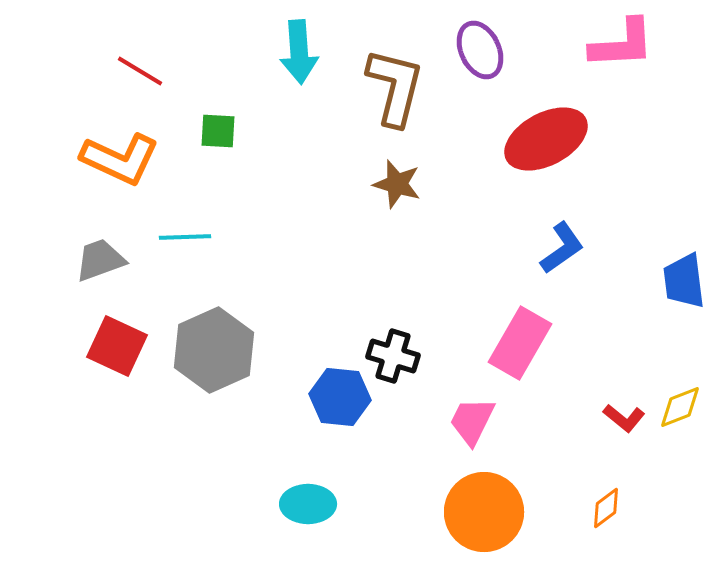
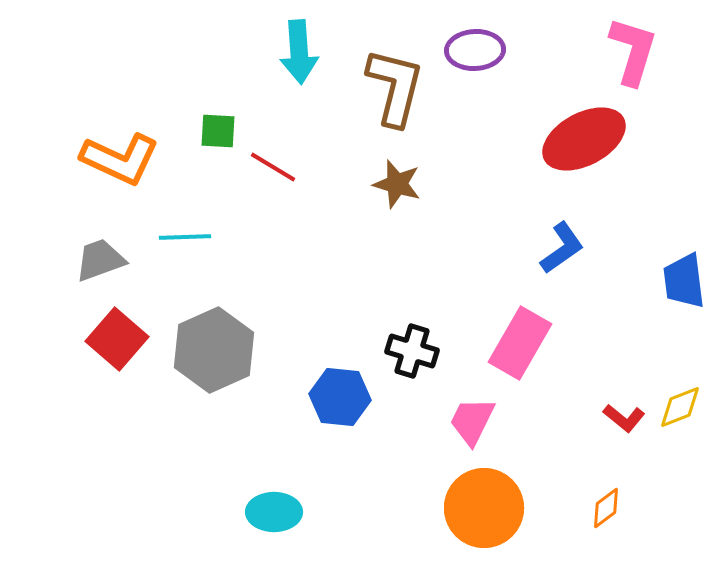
pink L-shape: moved 11 px right, 7 px down; rotated 70 degrees counterclockwise
purple ellipse: moved 5 px left; rotated 68 degrees counterclockwise
red line: moved 133 px right, 96 px down
red ellipse: moved 38 px right
red square: moved 7 px up; rotated 16 degrees clockwise
black cross: moved 19 px right, 5 px up
cyan ellipse: moved 34 px left, 8 px down
orange circle: moved 4 px up
